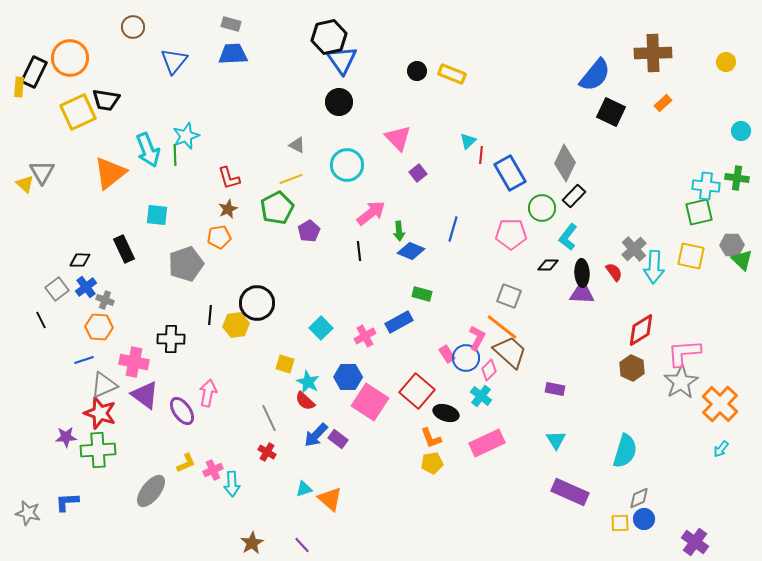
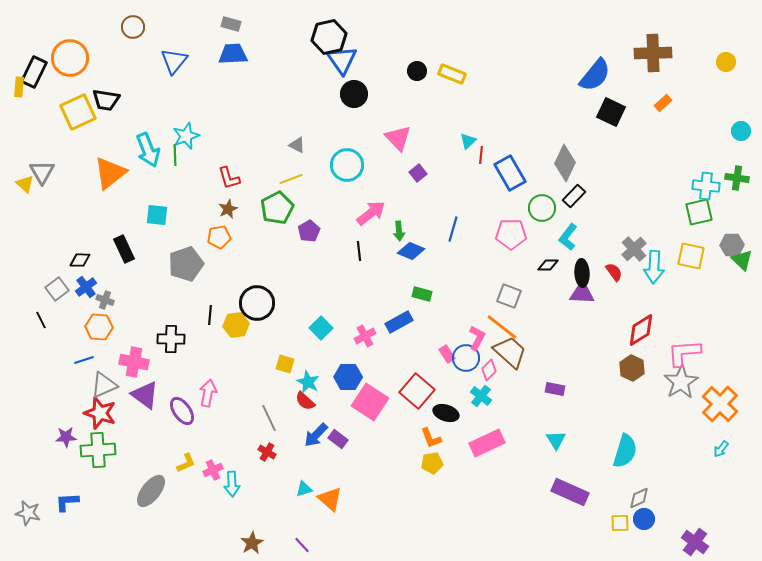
black circle at (339, 102): moved 15 px right, 8 px up
